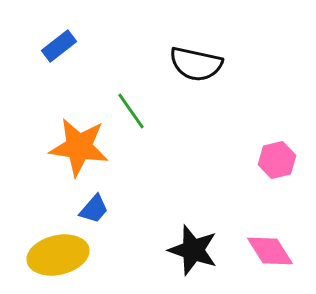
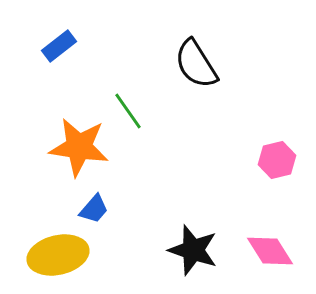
black semicircle: rotated 46 degrees clockwise
green line: moved 3 px left
